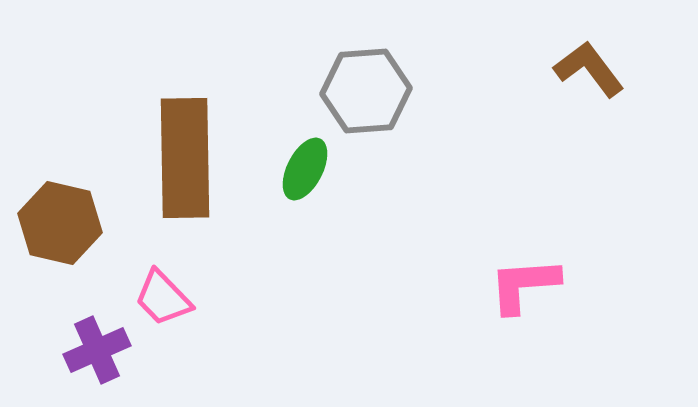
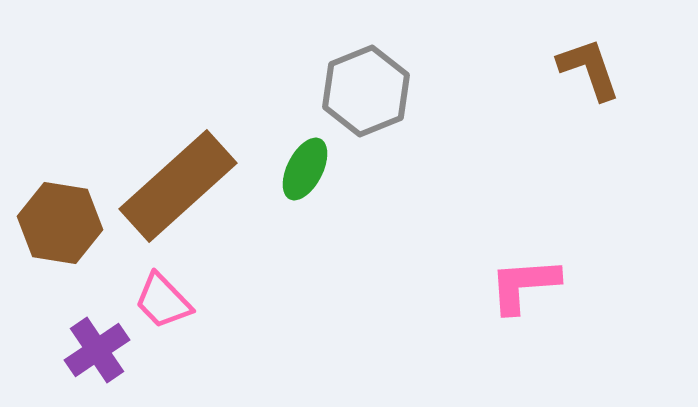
brown L-shape: rotated 18 degrees clockwise
gray hexagon: rotated 18 degrees counterclockwise
brown rectangle: moved 7 px left, 28 px down; rotated 49 degrees clockwise
brown hexagon: rotated 4 degrees counterclockwise
pink trapezoid: moved 3 px down
purple cross: rotated 10 degrees counterclockwise
